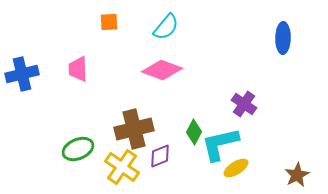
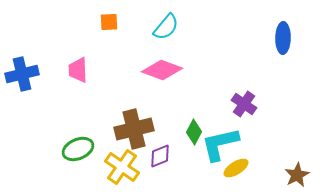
pink trapezoid: moved 1 px down
